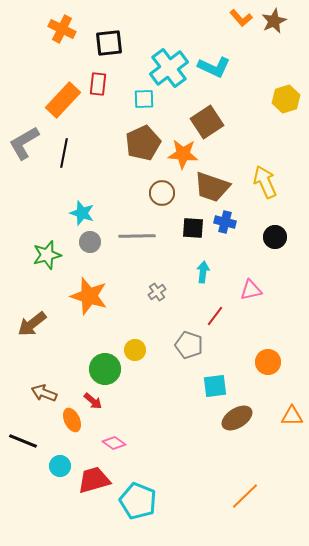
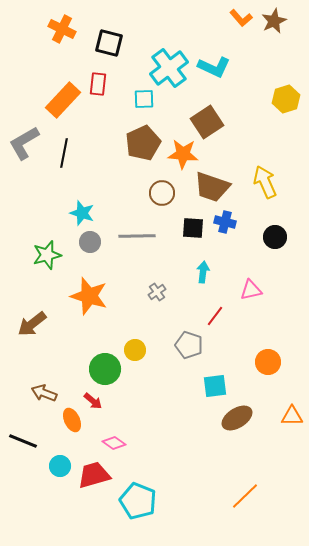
black square at (109, 43): rotated 20 degrees clockwise
red trapezoid at (94, 480): moved 5 px up
